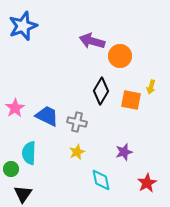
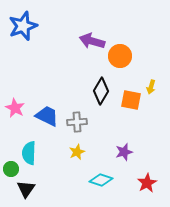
pink star: rotated 12 degrees counterclockwise
gray cross: rotated 18 degrees counterclockwise
cyan diamond: rotated 60 degrees counterclockwise
black triangle: moved 3 px right, 5 px up
